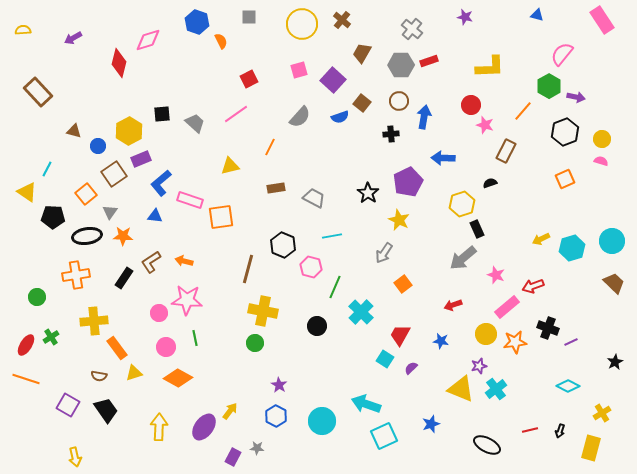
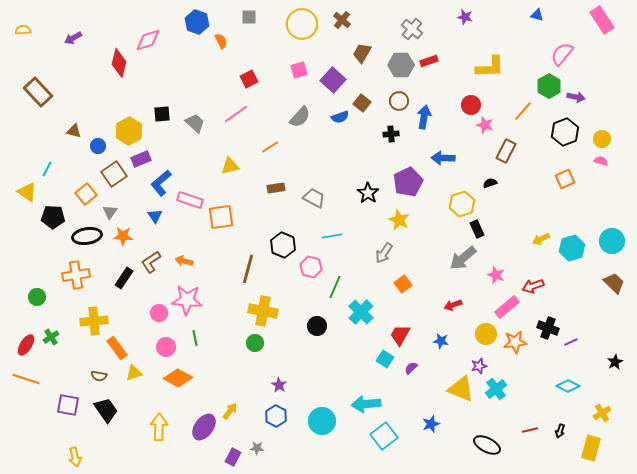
orange line at (270, 147): rotated 30 degrees clockwise
blue triangle at (155, 216): rotated 49 degrees clockwise
cyan arrow at (366, 404): rotated 24 degrees counterclockwise
purple square at (68, 405): rotated 20 degrees counterclockwise
cyan square at (384, 436): rotated 12 degrees counterclockwise
